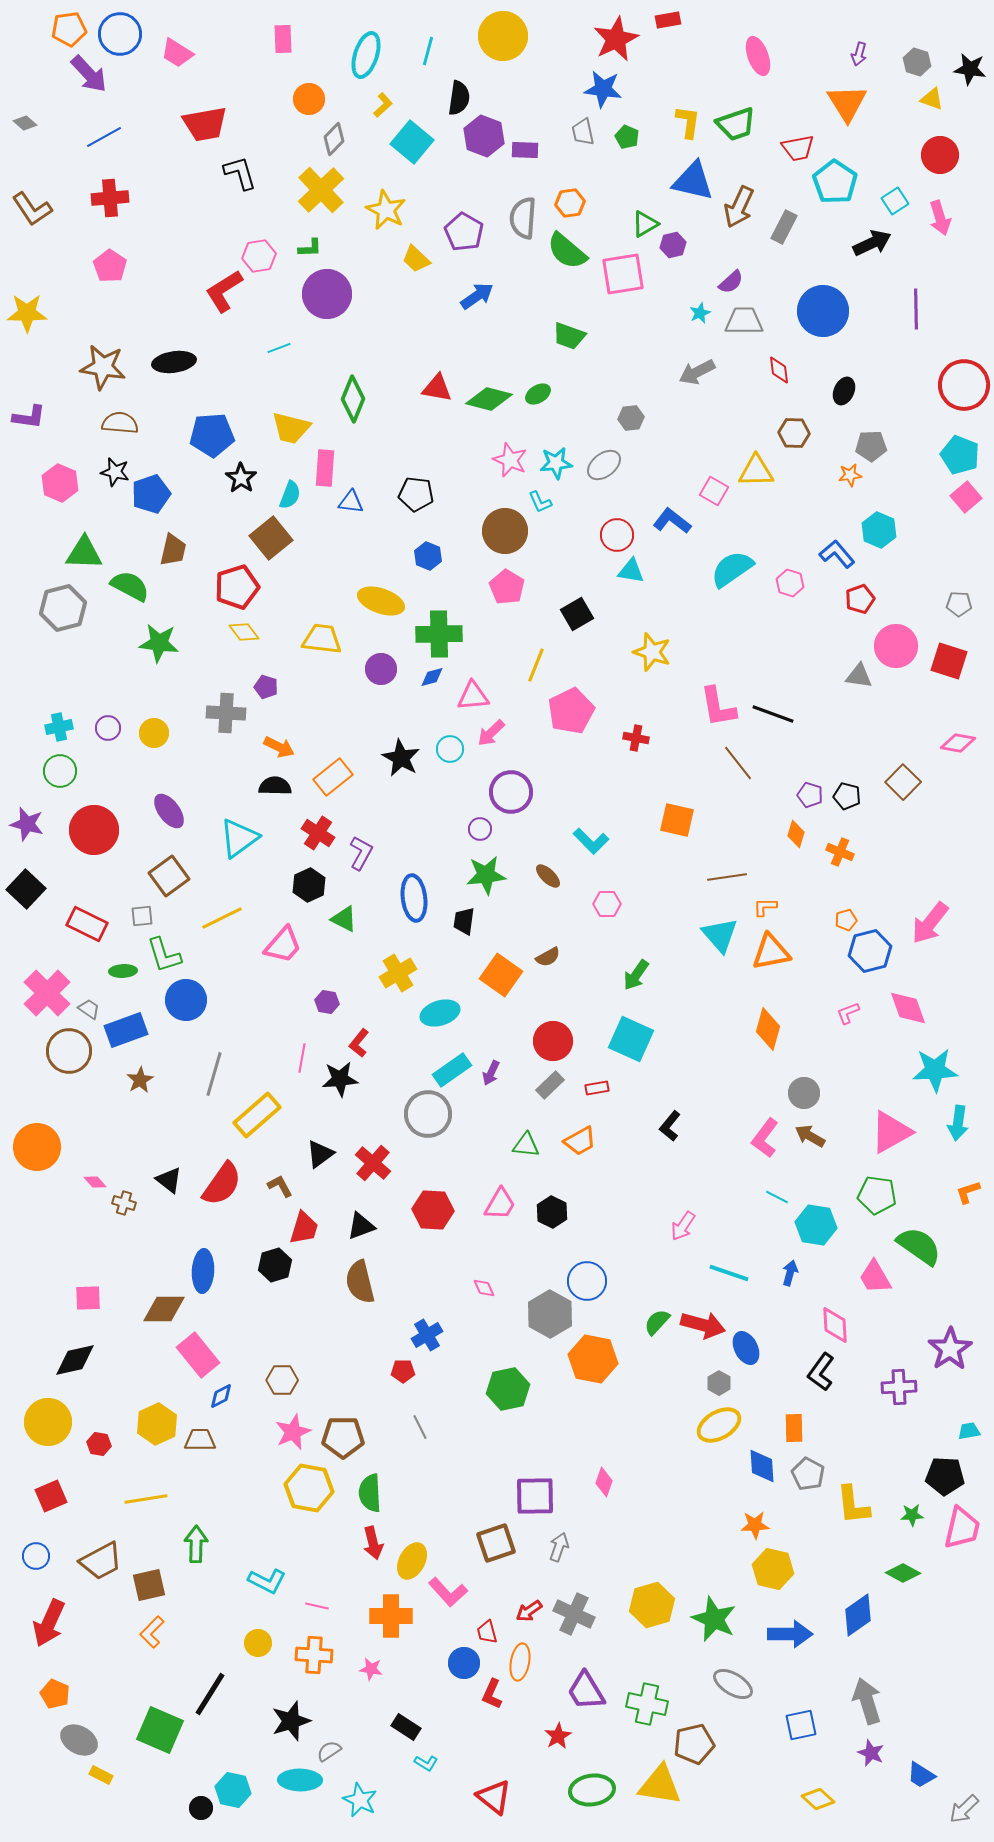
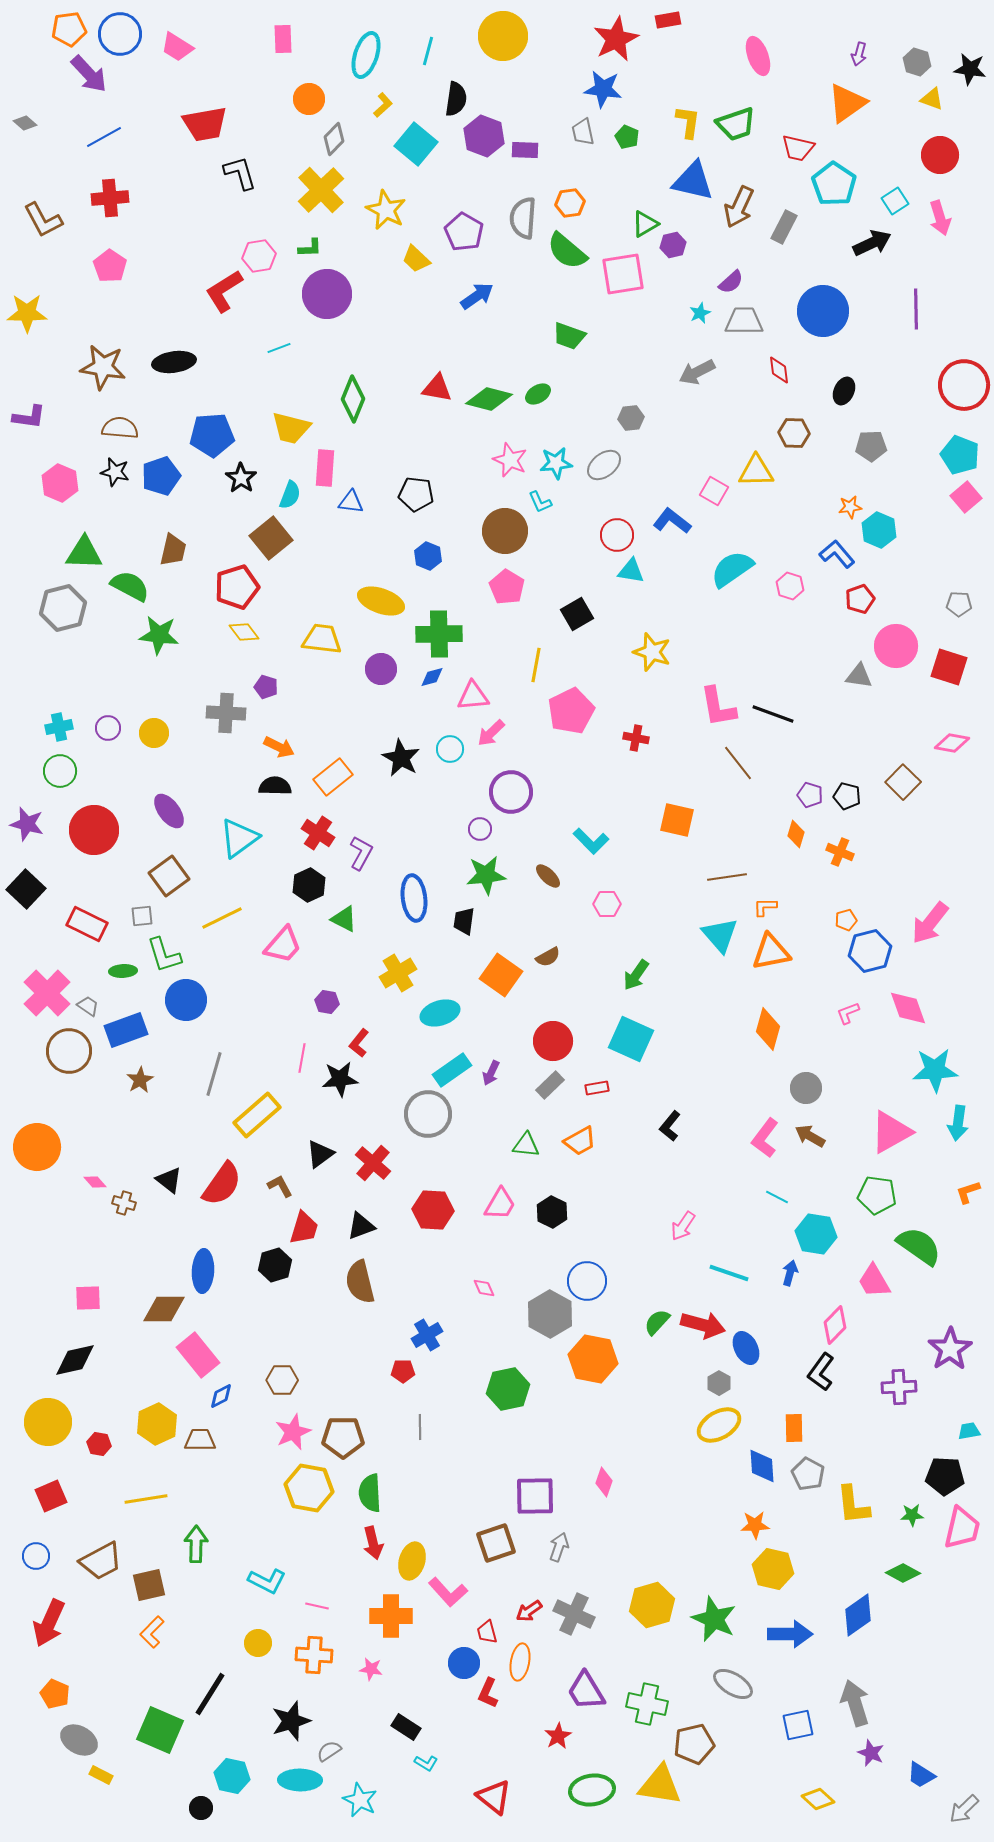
pink trapezoid at (177, 53): moved 6 px up
black semicircle at (459, 98): moved 3 px left, 1 px down
orange triangle at (847, 103): rotated 27 degrees clockwise
cyan square at (412, 142): moved 4 px right, 2 px down
red trapezoid at (798, 148): rotated 24 degrees clockwise
cyan pentagon at (835, 182): moved 1 px left, 2 px down
brown L-shape at (32, 209): moved 11 px right, 11 px down; rotated 6 degrees clockwise
brown semicircle at (120, 423): moved 5 px down
orange star at (850, 475): moved 32 px down
blue pentagon at (151, 494): moved 10 px right, 18 px up
pink hexagon at (790, 583): moved 3 px down
green star at (159, 643): moved 8 px up
red square at (949, 661): moved 6 px down
yellow line at (536, 665): rotated 12 degrees counterclockwise
pink diamond at (958, 743): moved 6 px left
gray trapezoid at (89, 1009): moved 1 px left, 3 px up
gray circle at (804, 1093): moved 2 px right, 5 px up
cyan hexagon at (816, 1225): moved 9 px down
pink trapezoid at (875, 1277): moved 1 px left, 4 px down
pink diamond at (835, 1325): rotated 48 degrees clockwise
gray line at (420, 1427): rotated 25 degrees clockwise
yellow ellipse at (412, 1561): rotated 12 degrees counterclockwise
red L-shape at (492, 1694): moved 4 px left, 1 px up
gray arrow at (867, 1701): moved 12 px left, 2 px down
blue square at (801, 1725): moved 3 px left
cyan hexagon at (233, 1790): moved 1 px left, 14 px up
